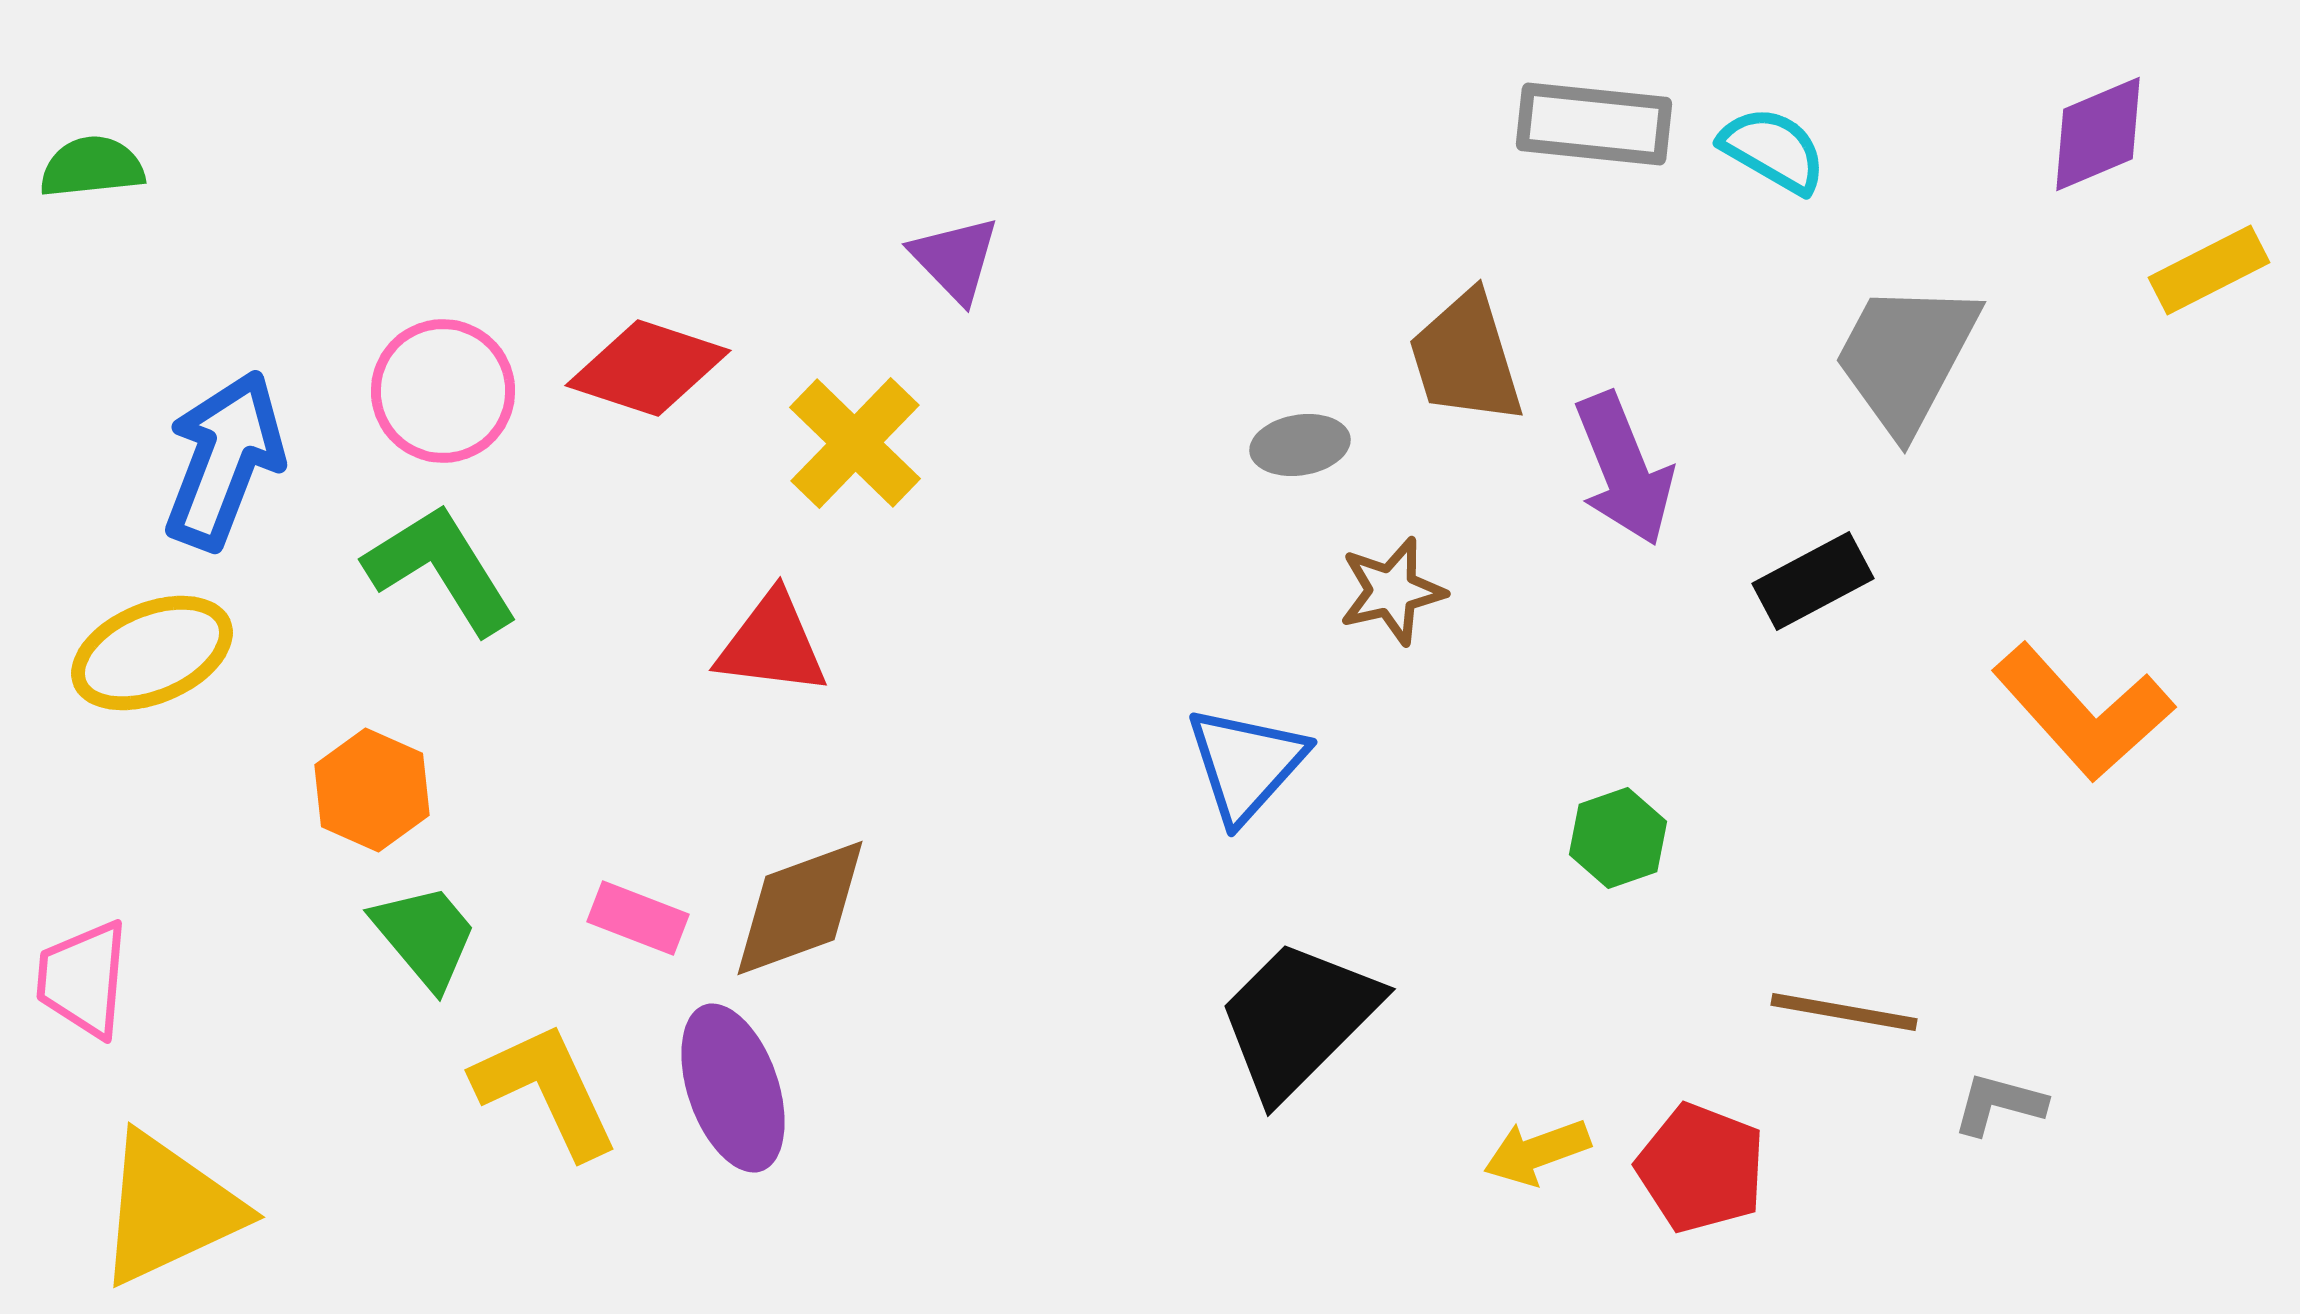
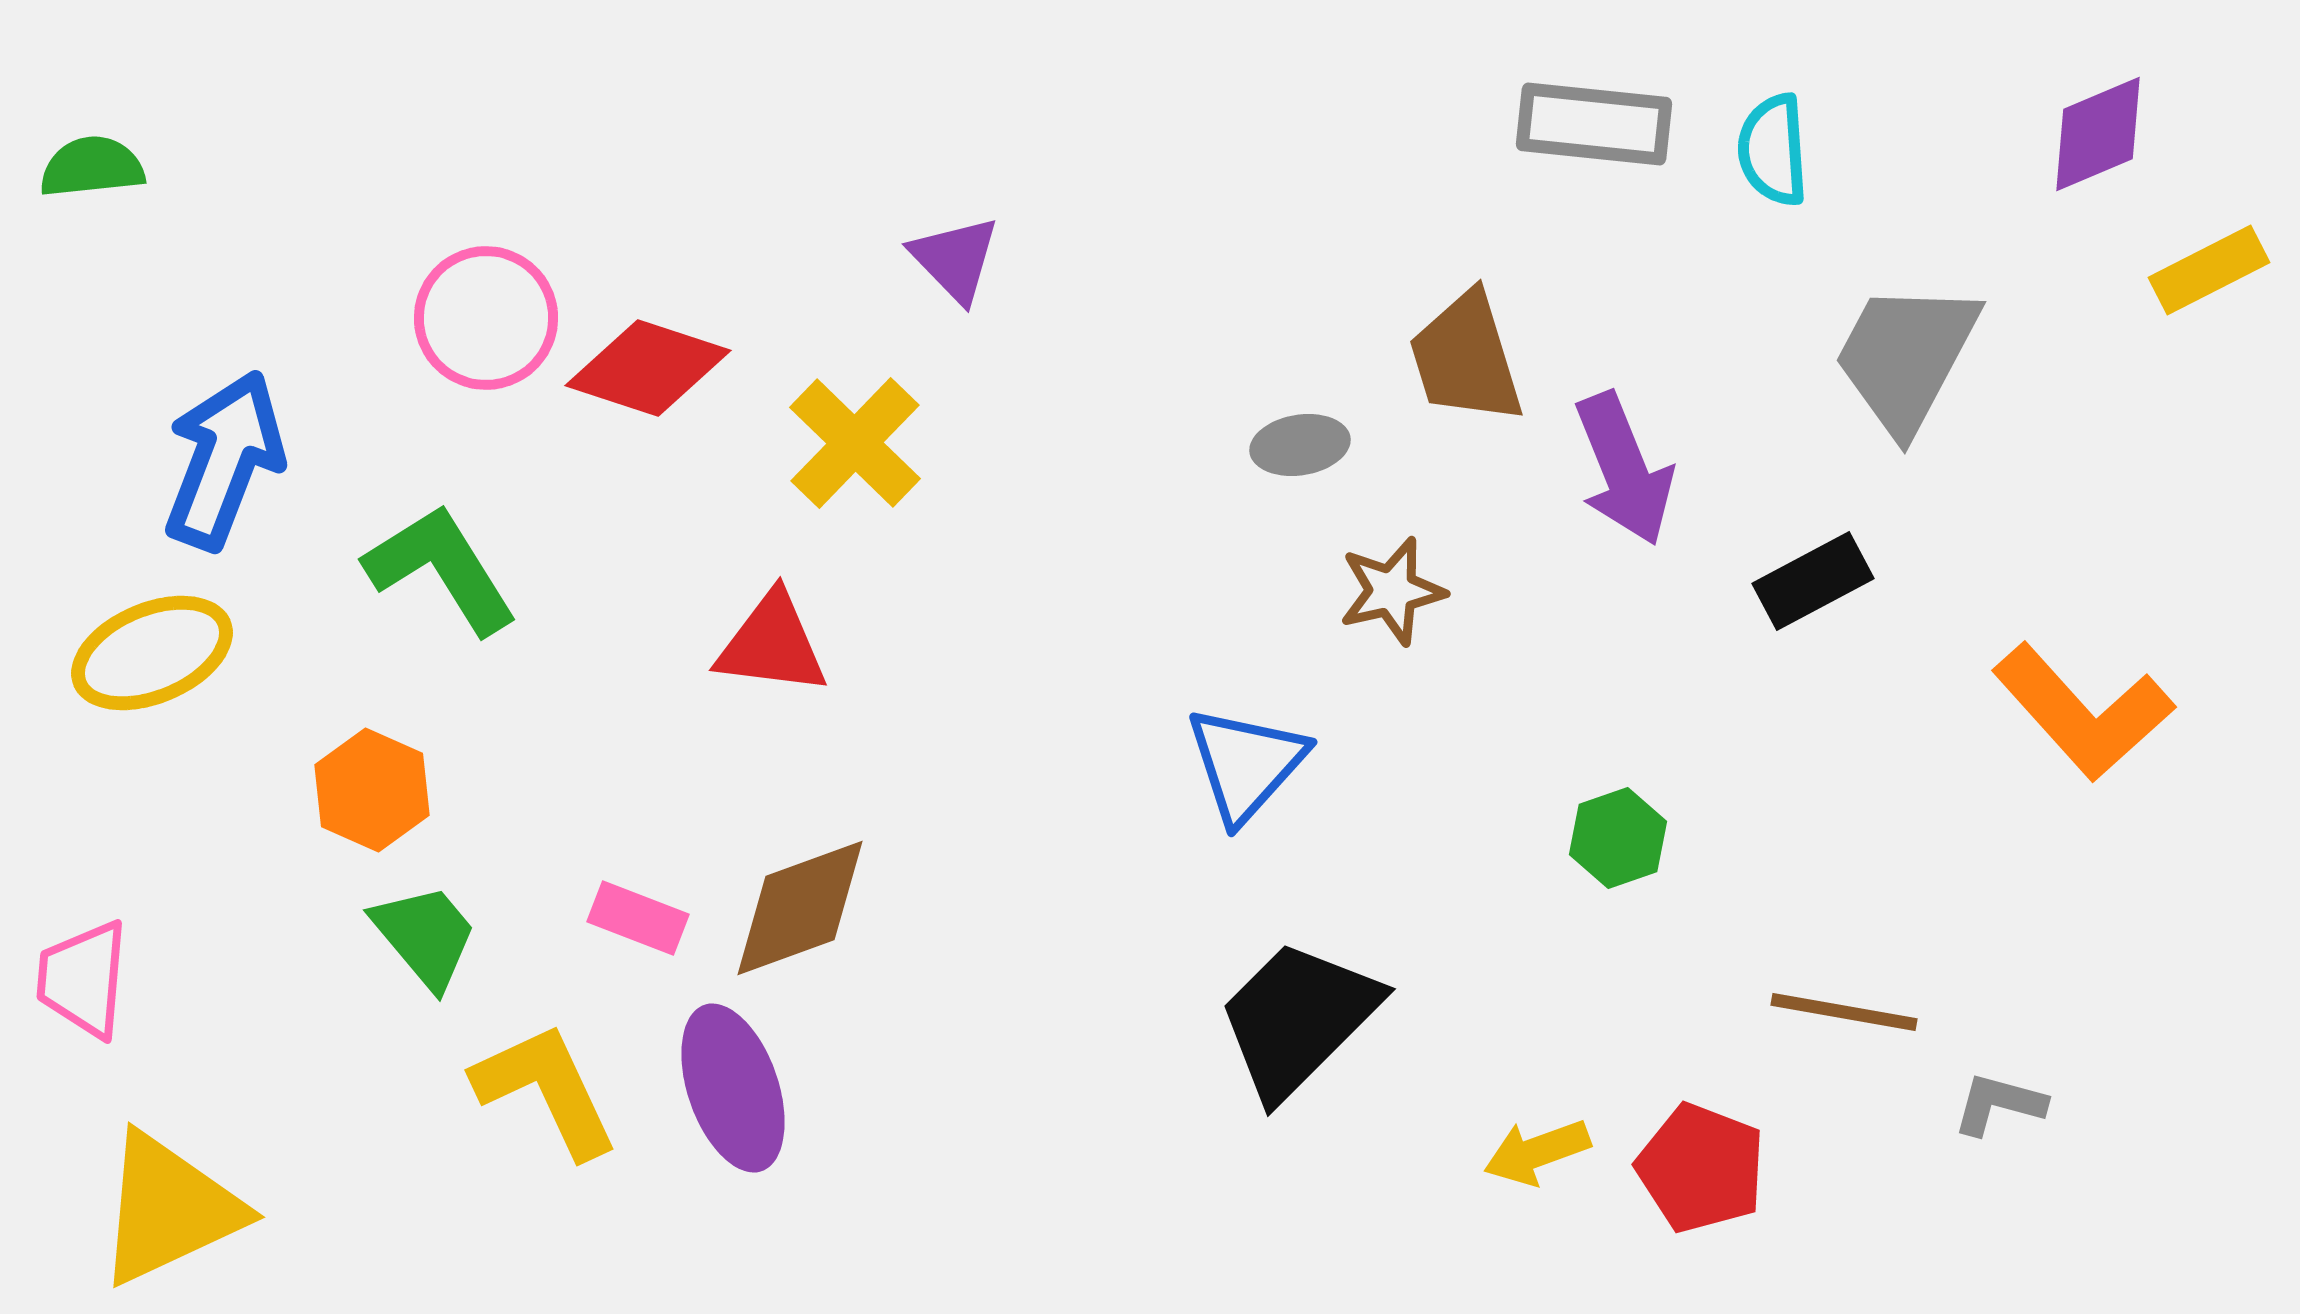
cyan semicircle: rotated 124 degrees counterclockwise
pink circle: moved 43 px right, 73 px up
